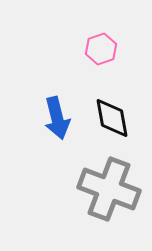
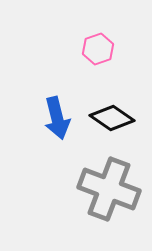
pink hexagon: moved 3 px left
black diamond: rotated 45 degrees counterclockwise
